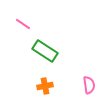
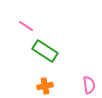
pink line: moved 3 px right, 2 px down
